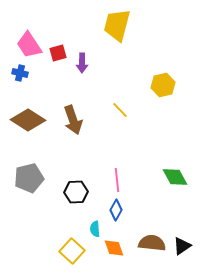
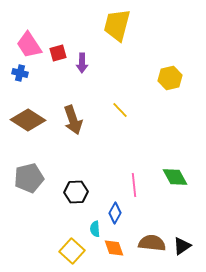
yellow hexagon: moved 7 px right, 7 px up
pink line: moved 17 px right, 5 px down
blue diamond: moved 1 px left, 3 px down
